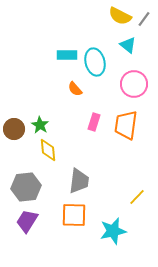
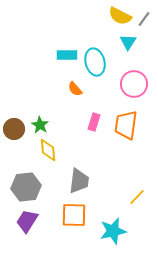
cyan triangle: moved 3 px up; rotated 24 degrees clockwise
